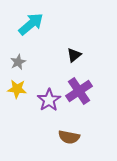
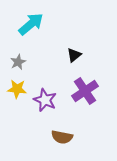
purple cross: moved 6 px right
purple star: moved 4 px left; rotated 15 degrees counterclockwise
brown semicircle: moved 7 px left
